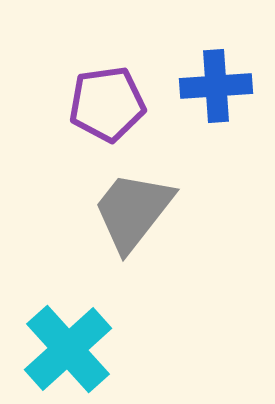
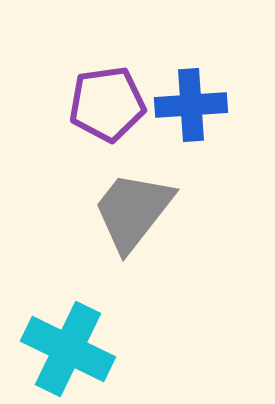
blue cross: moved 25 px left, 19 px down
cyan cross: rotated 22 degrees counterclockwise
